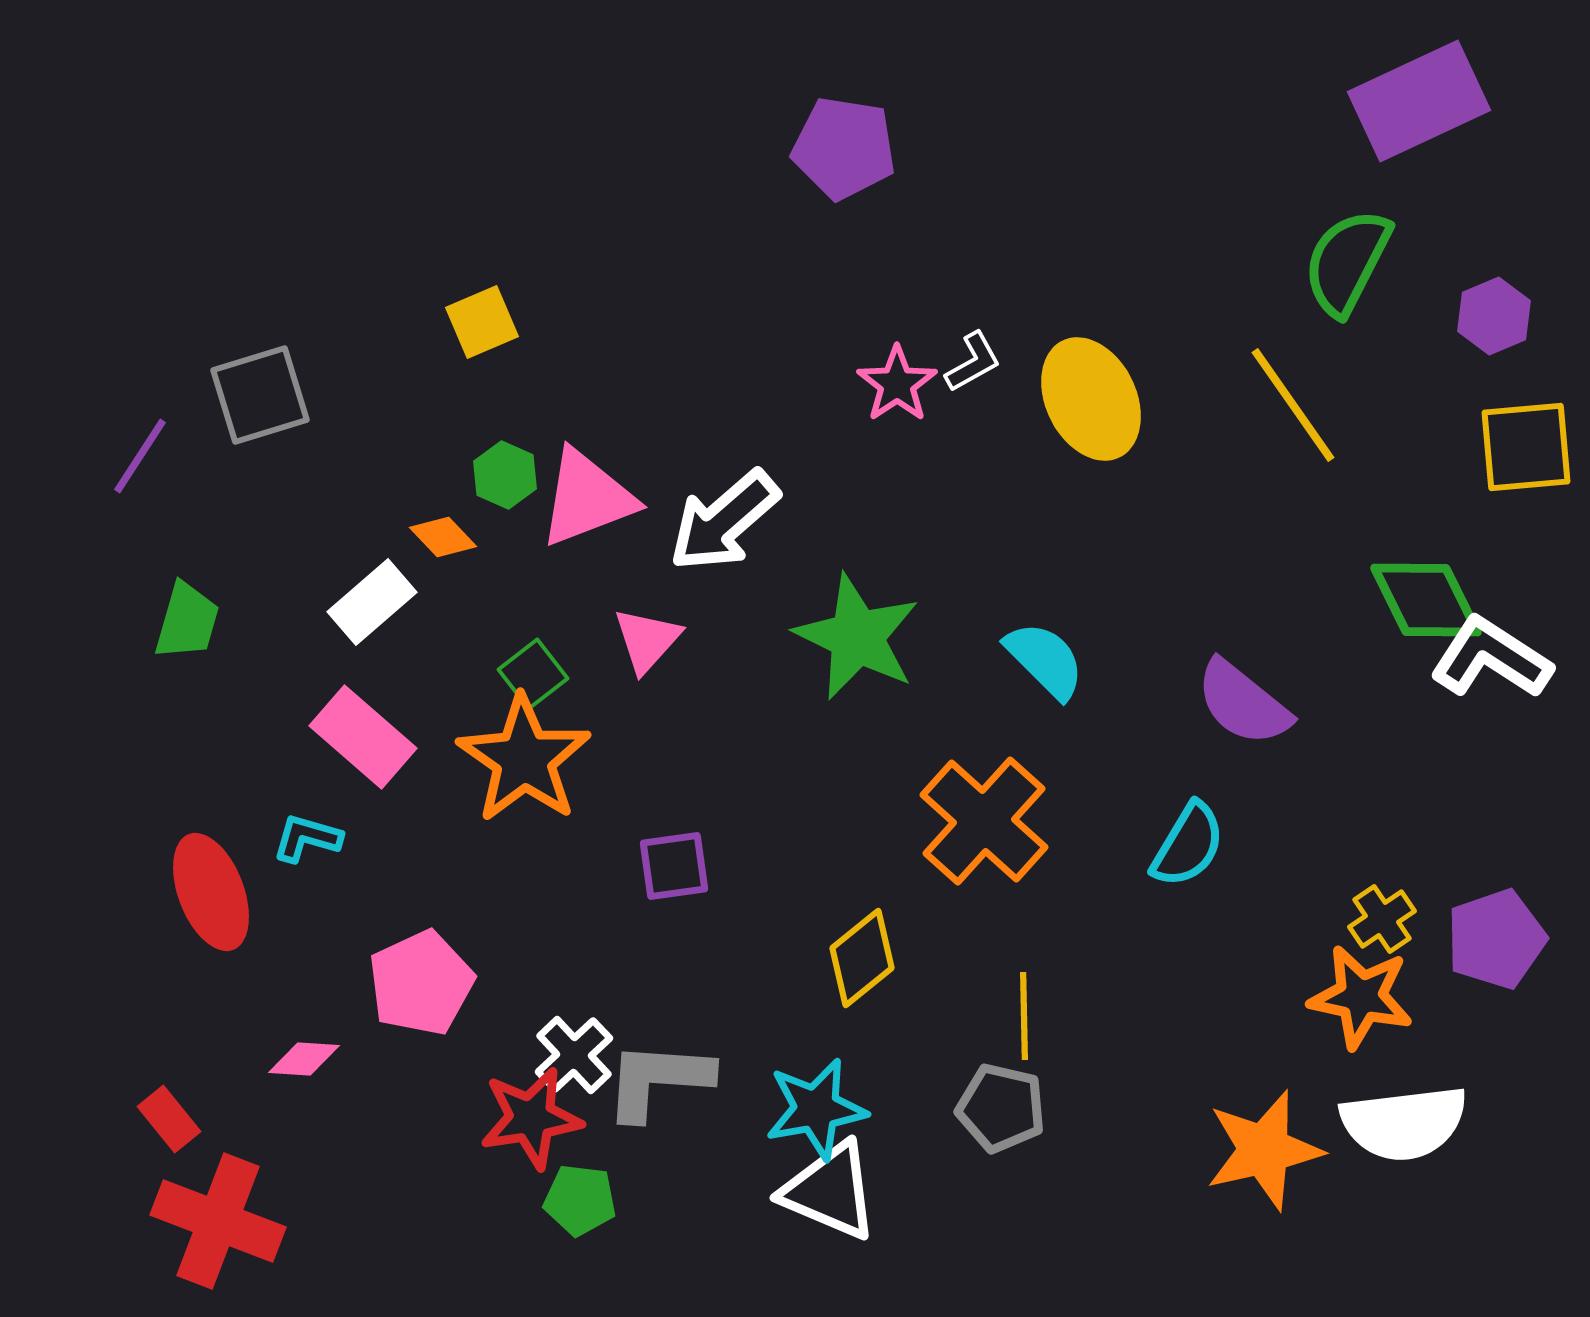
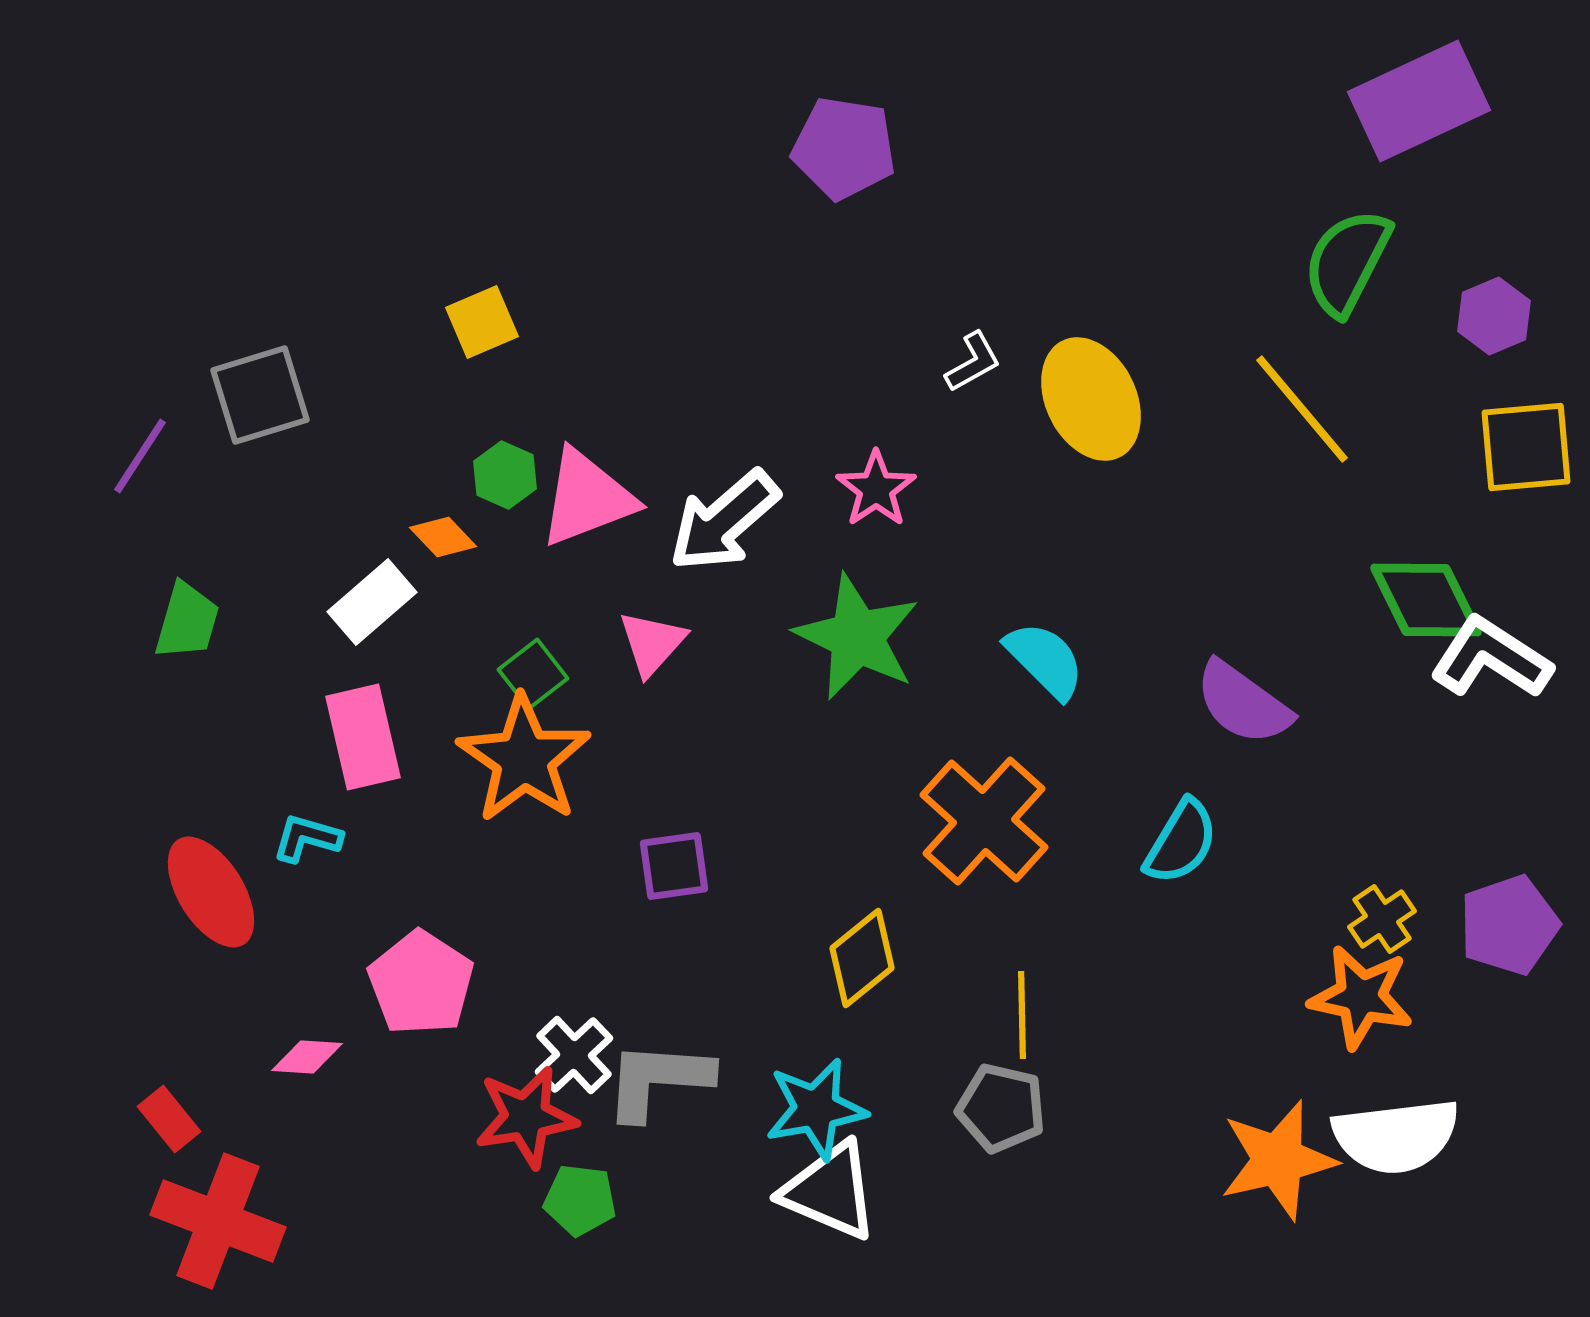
pink star at (897, 384): moved 21 px left, 105 px down
yellow line at (1293, 405): moved 9 px right, 4 px down; rotated 5 degrees counterclockwise
pink triangle at (647, 640): moved 5 px right, 3 px down
purple semicircle at (1243, 703): rotated 3 degrees counterclockwise
pink rectangle at (363, 737): rotated 36 degrees clockwise
cyan semicircle at (1188, 845): moved 7 px left, 3 px up
red ellipse at (211, 892): rotated 11 degrees counterclockwise
purple pentagon at (1496, 939): moved 13 px right, 14 px up
pink pentagon at (421, 983): rotated 14 degrees counterclockwise
yellow line at (1024, 1016): moved 2 px left, 1 px up
pink diamond at (304, 1059): moved 3 px right, 2 px up
red star at (531, 1118): moved 5 px left, 1 px up
white semicircle at (1404, 1123): moved 8 px left, 13 px down
orange star at (1264, 1150): moved 14 px right, 10 px down
